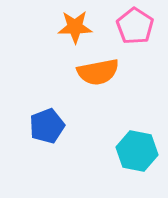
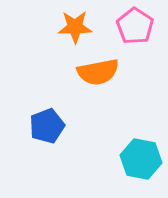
cyan hexagon: moved 4 px right, 8 px down
